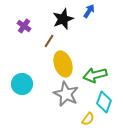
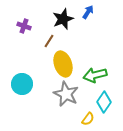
blue arrow: moved 1 px left, 1 px down
purple cross: rotated 16 degrees counterclockwise
cyan diamond: rotated 15 degrees clockwise
